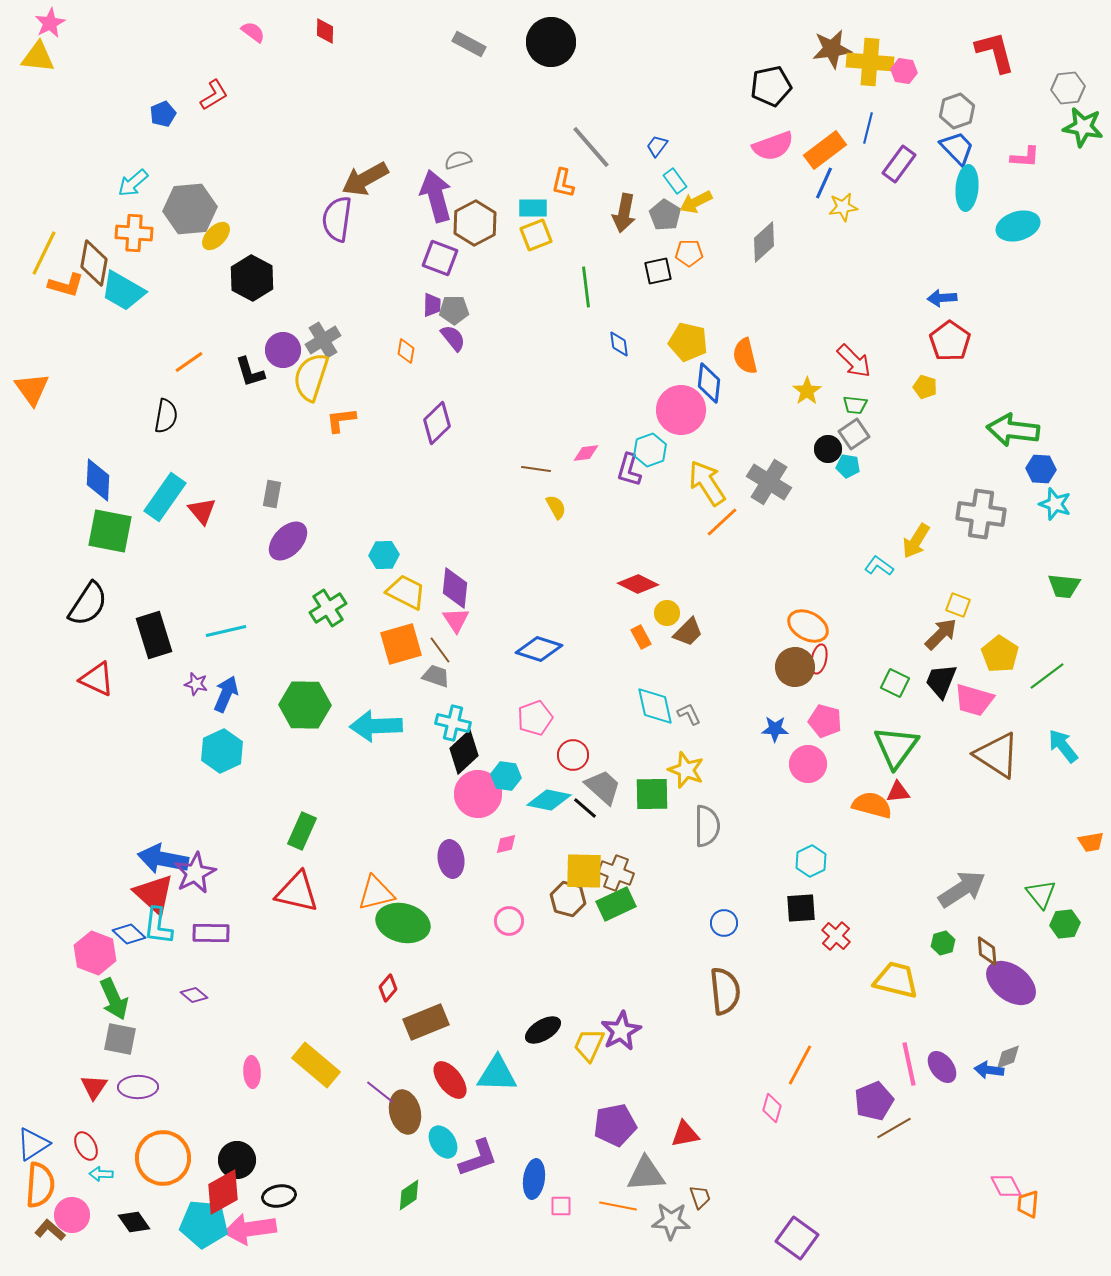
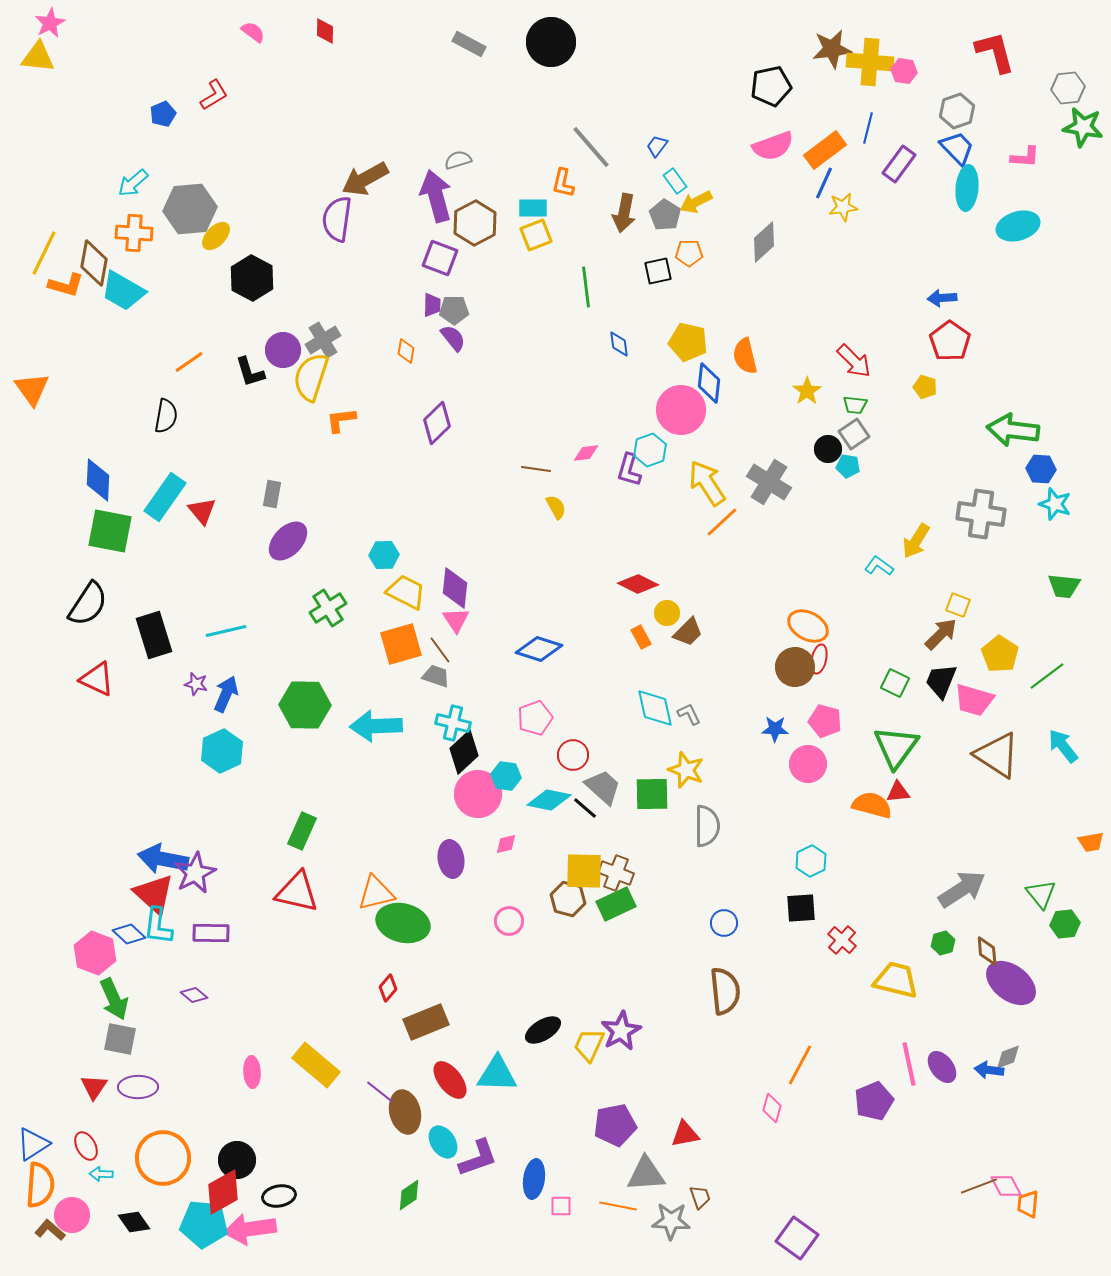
cyan diamond at (655, 706): moved 2 px down
red cross at (836, 936): moved 6 px right, 4 px down
brown line at (894, 1128): moved 85 px right, 58 px down; rotated 9 degrees clockwise
